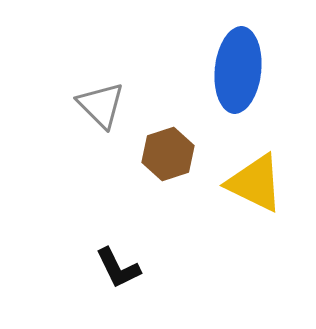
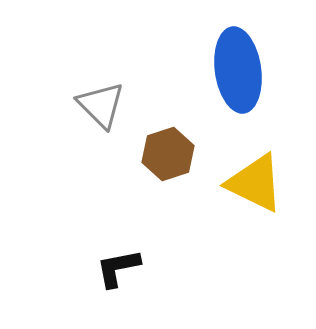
blue ellipse: rotated 14 degrees counterclockwise
black L-shape: rotated 105 degrees clockwise
